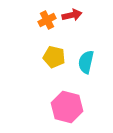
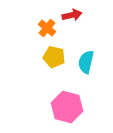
orange cross: moved 8 px down; rotated 24 degrees counterclockwise
